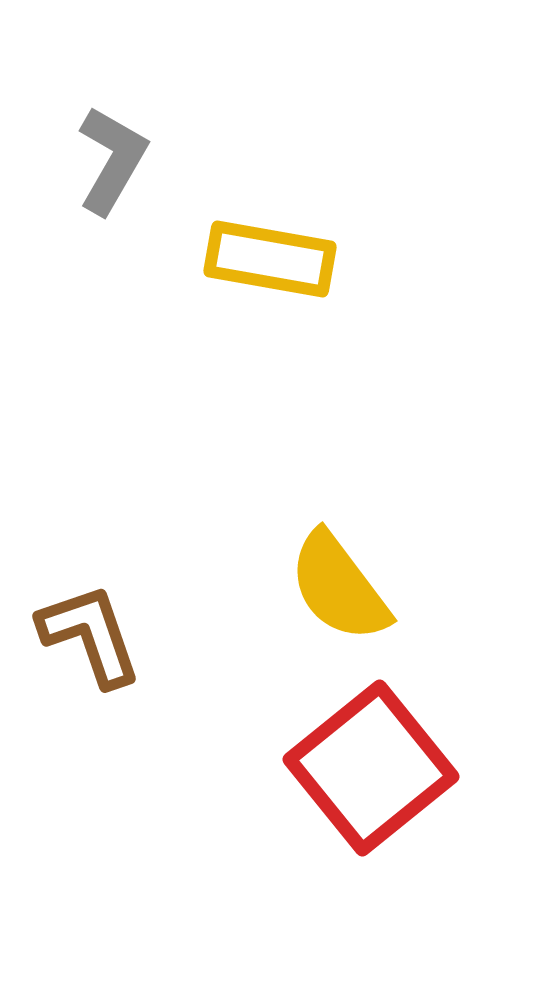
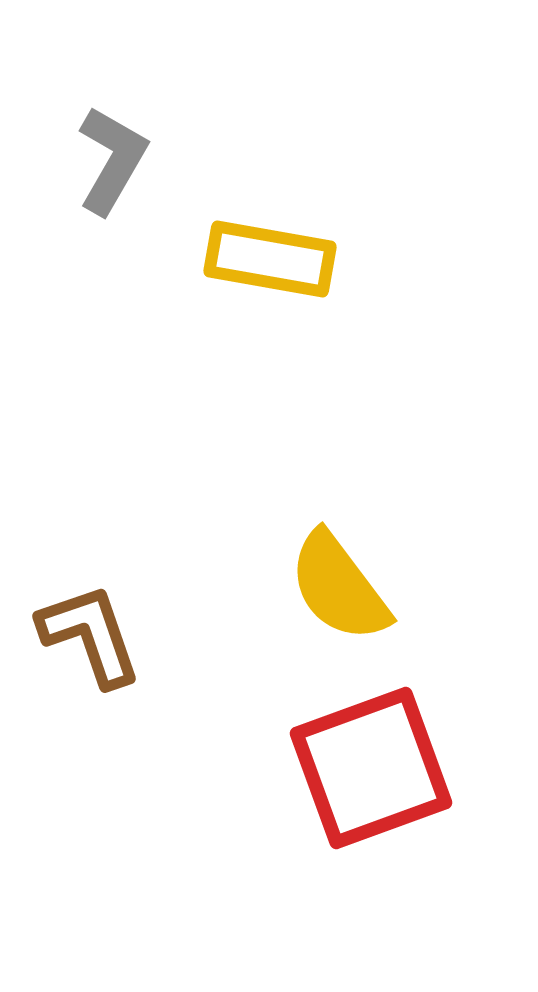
red square: rotated 19 degrees clockwise
